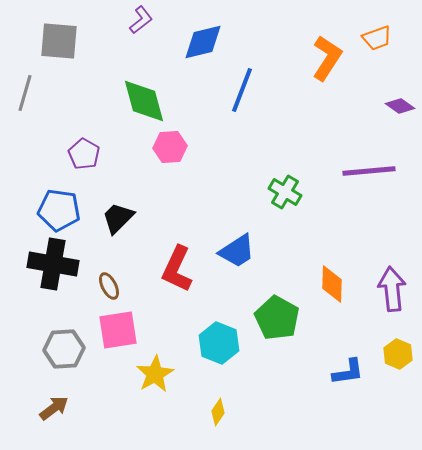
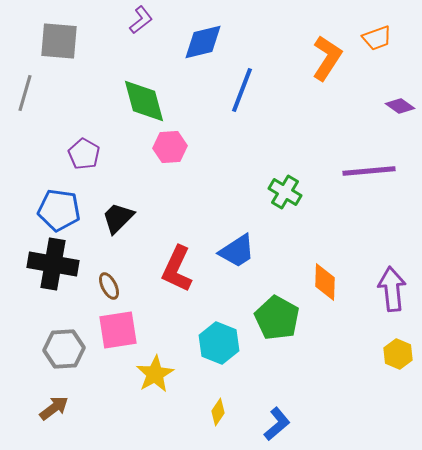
orange diamond: moved 7 px left, 2 px up
blue L-shape: moved 71 px left, 52 px down; rotated 32 degrees counterclockwise
